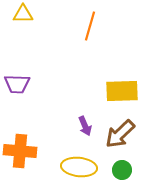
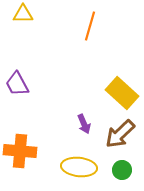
purple trapezoid: rotated 60 degrees clockwise
yellow rectangle: moved 2 px down; rotated 44 degrees clockwise
purple arrow: moved 1 px left, 2 px up
